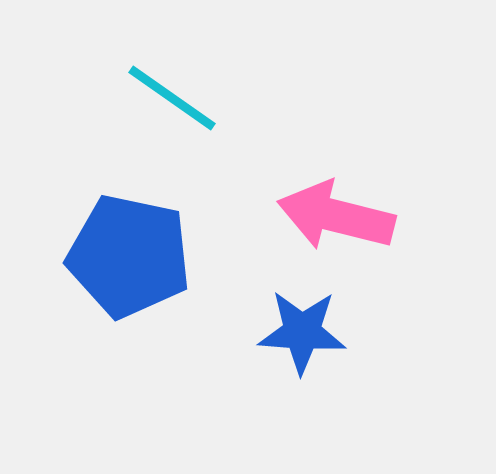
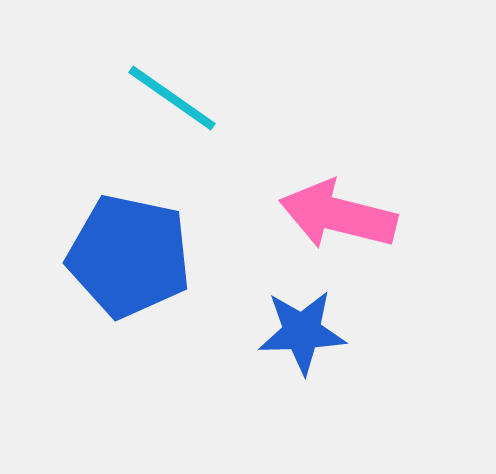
pink arrow: moved 2 px right, 1 px up
blue star: rotated 6 degrees counterclockwise
